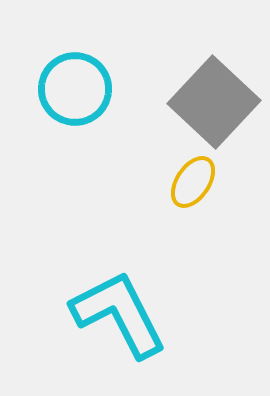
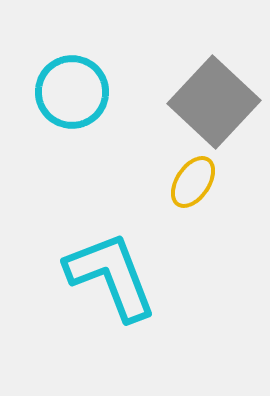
cyan circle: moved 3 px left, 3 px down
cyan L-shape: moved 8 px left, 38 px up; rotated 6 degrees clockwise
